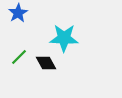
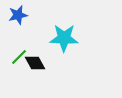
blue star: moved 2 px down; rotated 18 degrees clockwise
black diamond: moved 11 px left
